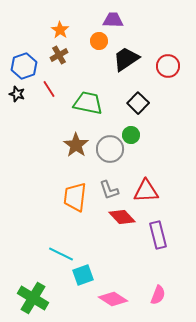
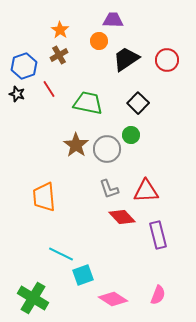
red circle: moved 1 px left, 6 px up
gray circle: moved 3 px left
gray L-shape: moved 1 px up
orange trapezoid: moved 31 px left; rotated 12 degrees counterclockwise
